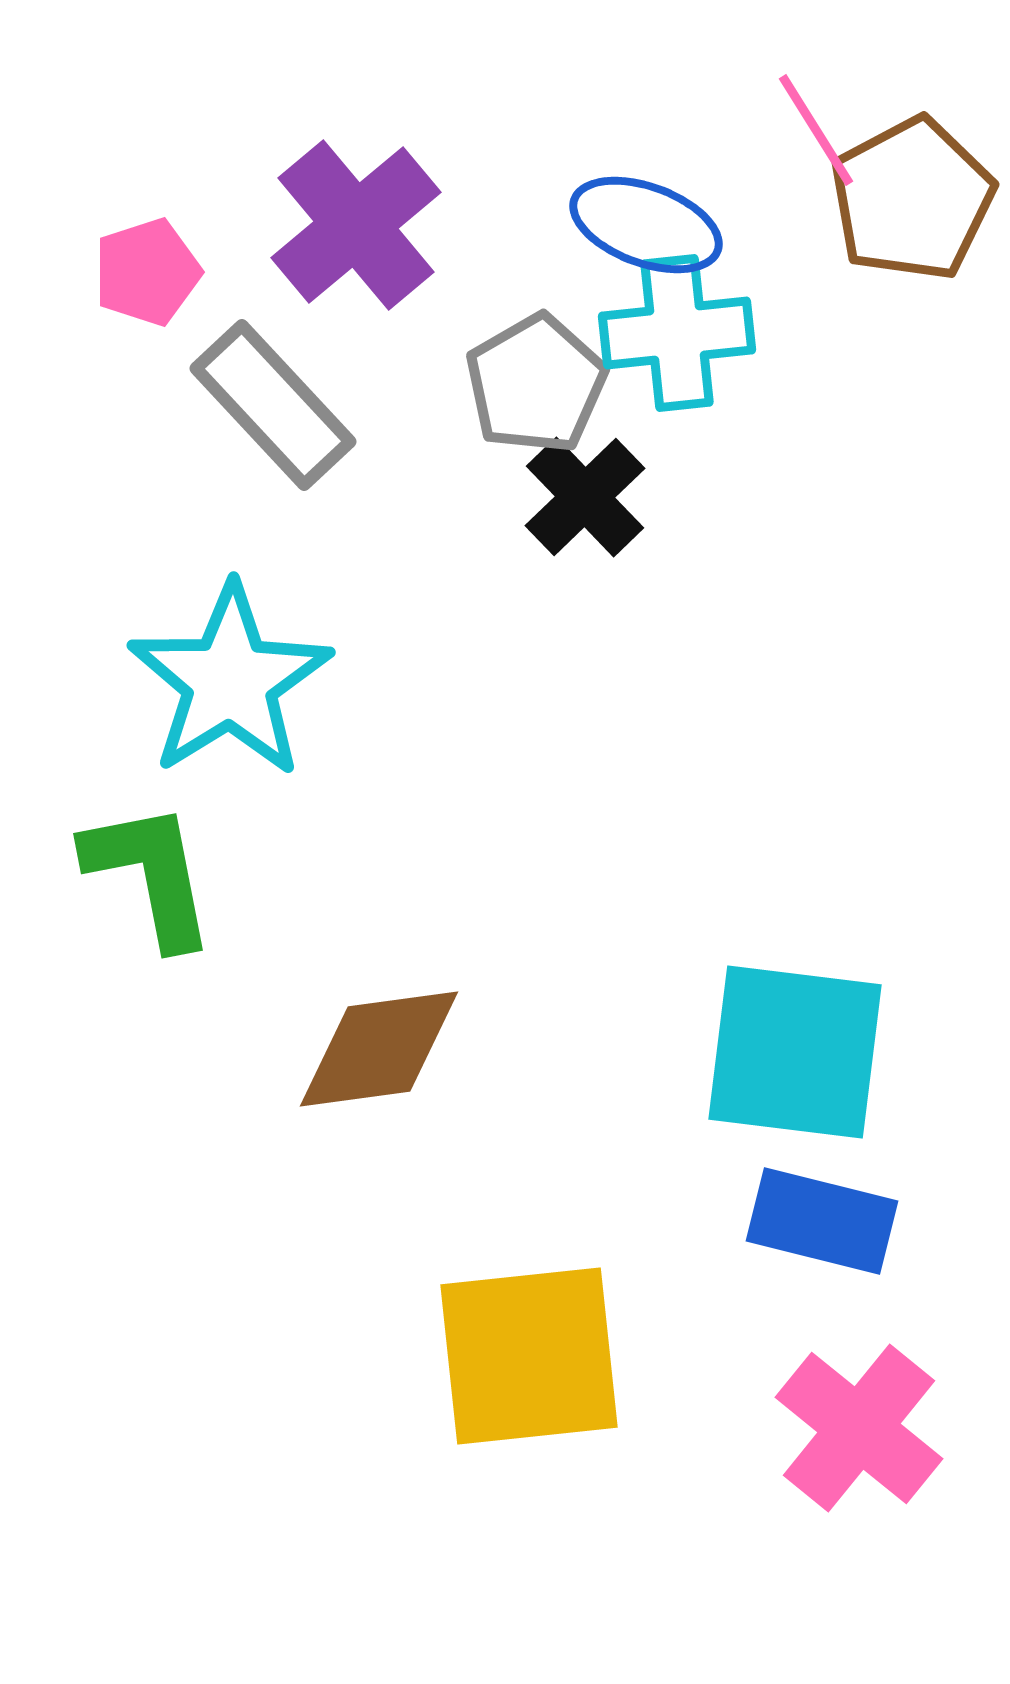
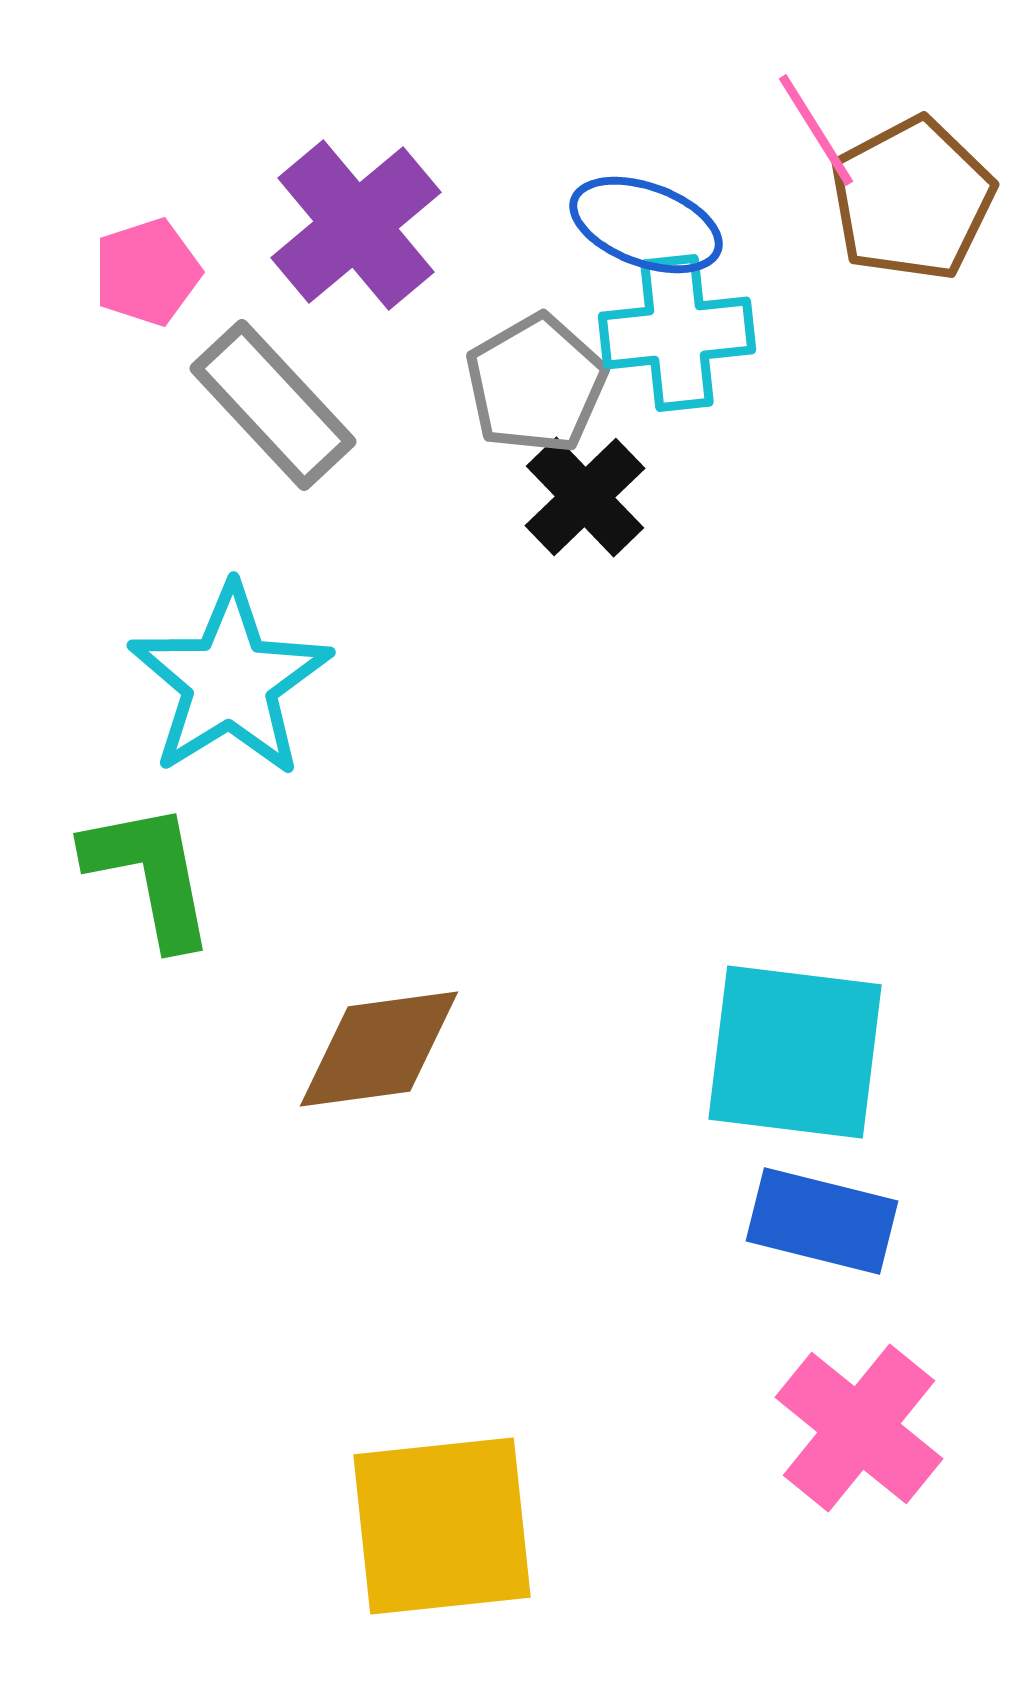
yellow square: moved 87 px left, 170 px down
